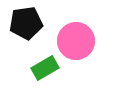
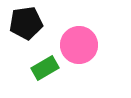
pink circle: moved 3 px right, 4 px down
